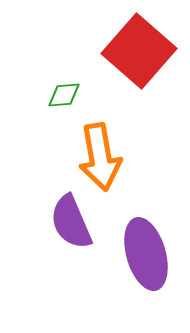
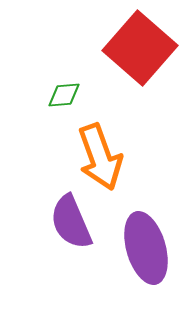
red square: moved 1 px right, 3 px up
orange arrow: rotated 10 degrees counterclockwise
purple ellipse: moved 6 px up
